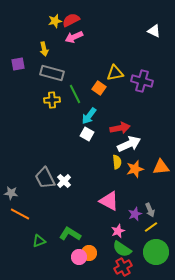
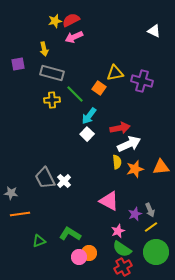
green line: rotated 18 degrees counterclockwise
white square: rotated 16 degrees clockwise
orange line: rotated 36 degrees counterclockwise
